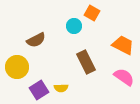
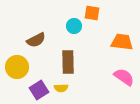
orange square: rotated 21 degrees counterclockwise
orange trapezoid: moved 1 px left, 3 px up; rotated 20 degrees counterclockwise
brown rectangle: moved 18 px left; rotated 25 degrees clockwise
